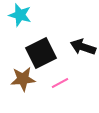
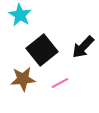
cyan star: rotated 15 degrees clockwise
black arrow: rotated 65 degrees counterclockwise
black square: moved 1 px right, 3 px up; rotated 12 degrees counterclockwise
